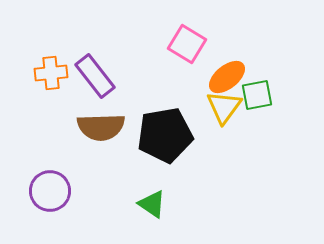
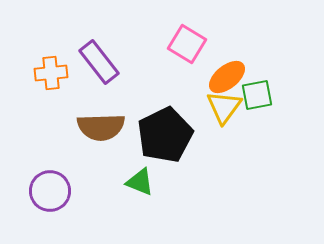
purple rectangle: moved 4 px right, 14 px up
black pentagon: rotated 16 degrees counterclockwise
green triangle: moved 12 px left, 22 px up; rotated 12 degrees counterclockwise
